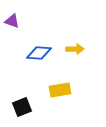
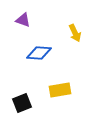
purple triangle: moved 11 px right, 1 px up
yellow arrow: moved 16 px up; rotated 66 degrees clockwise
black square: moved 4 px up
